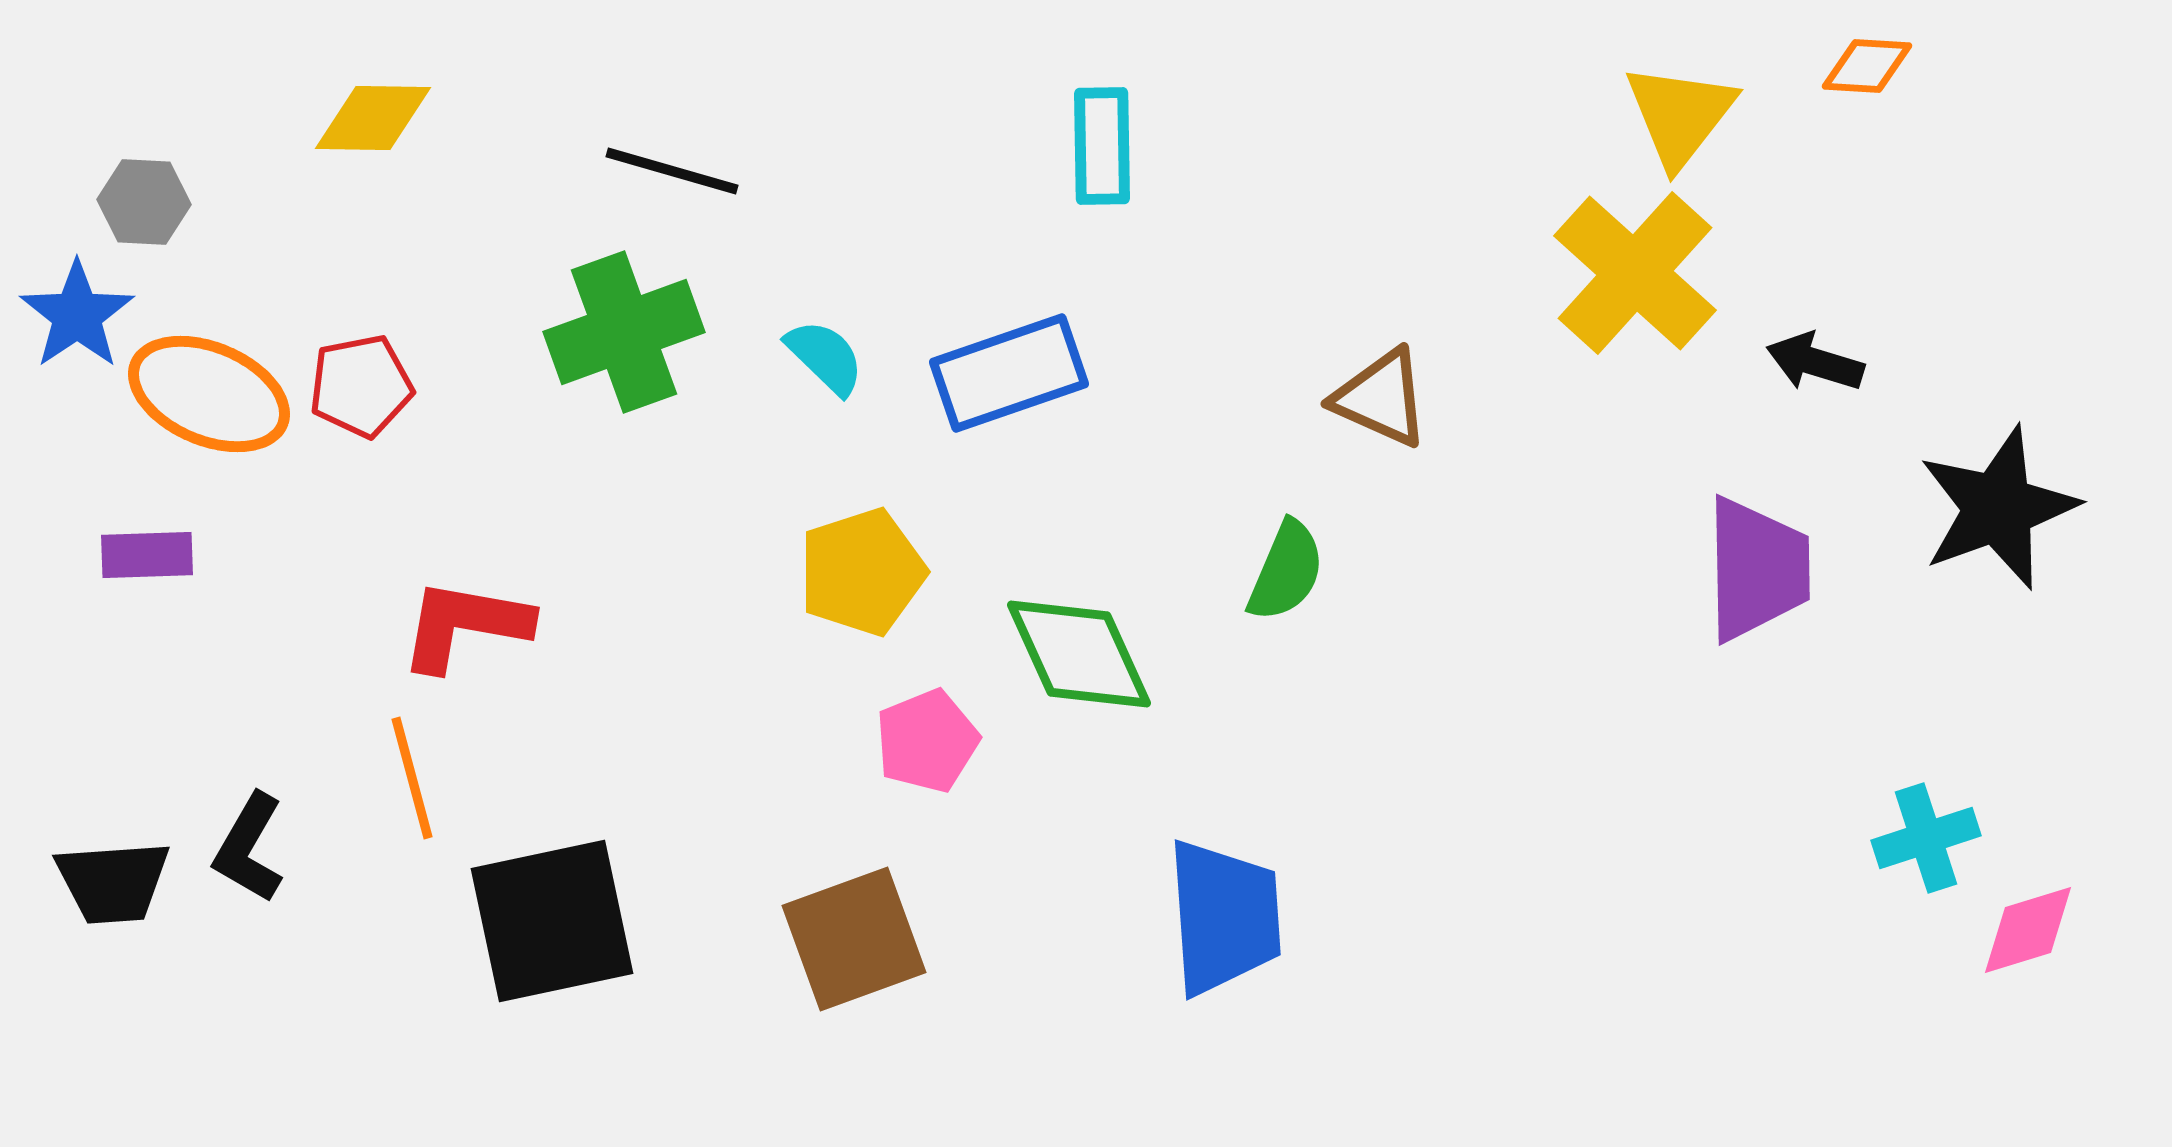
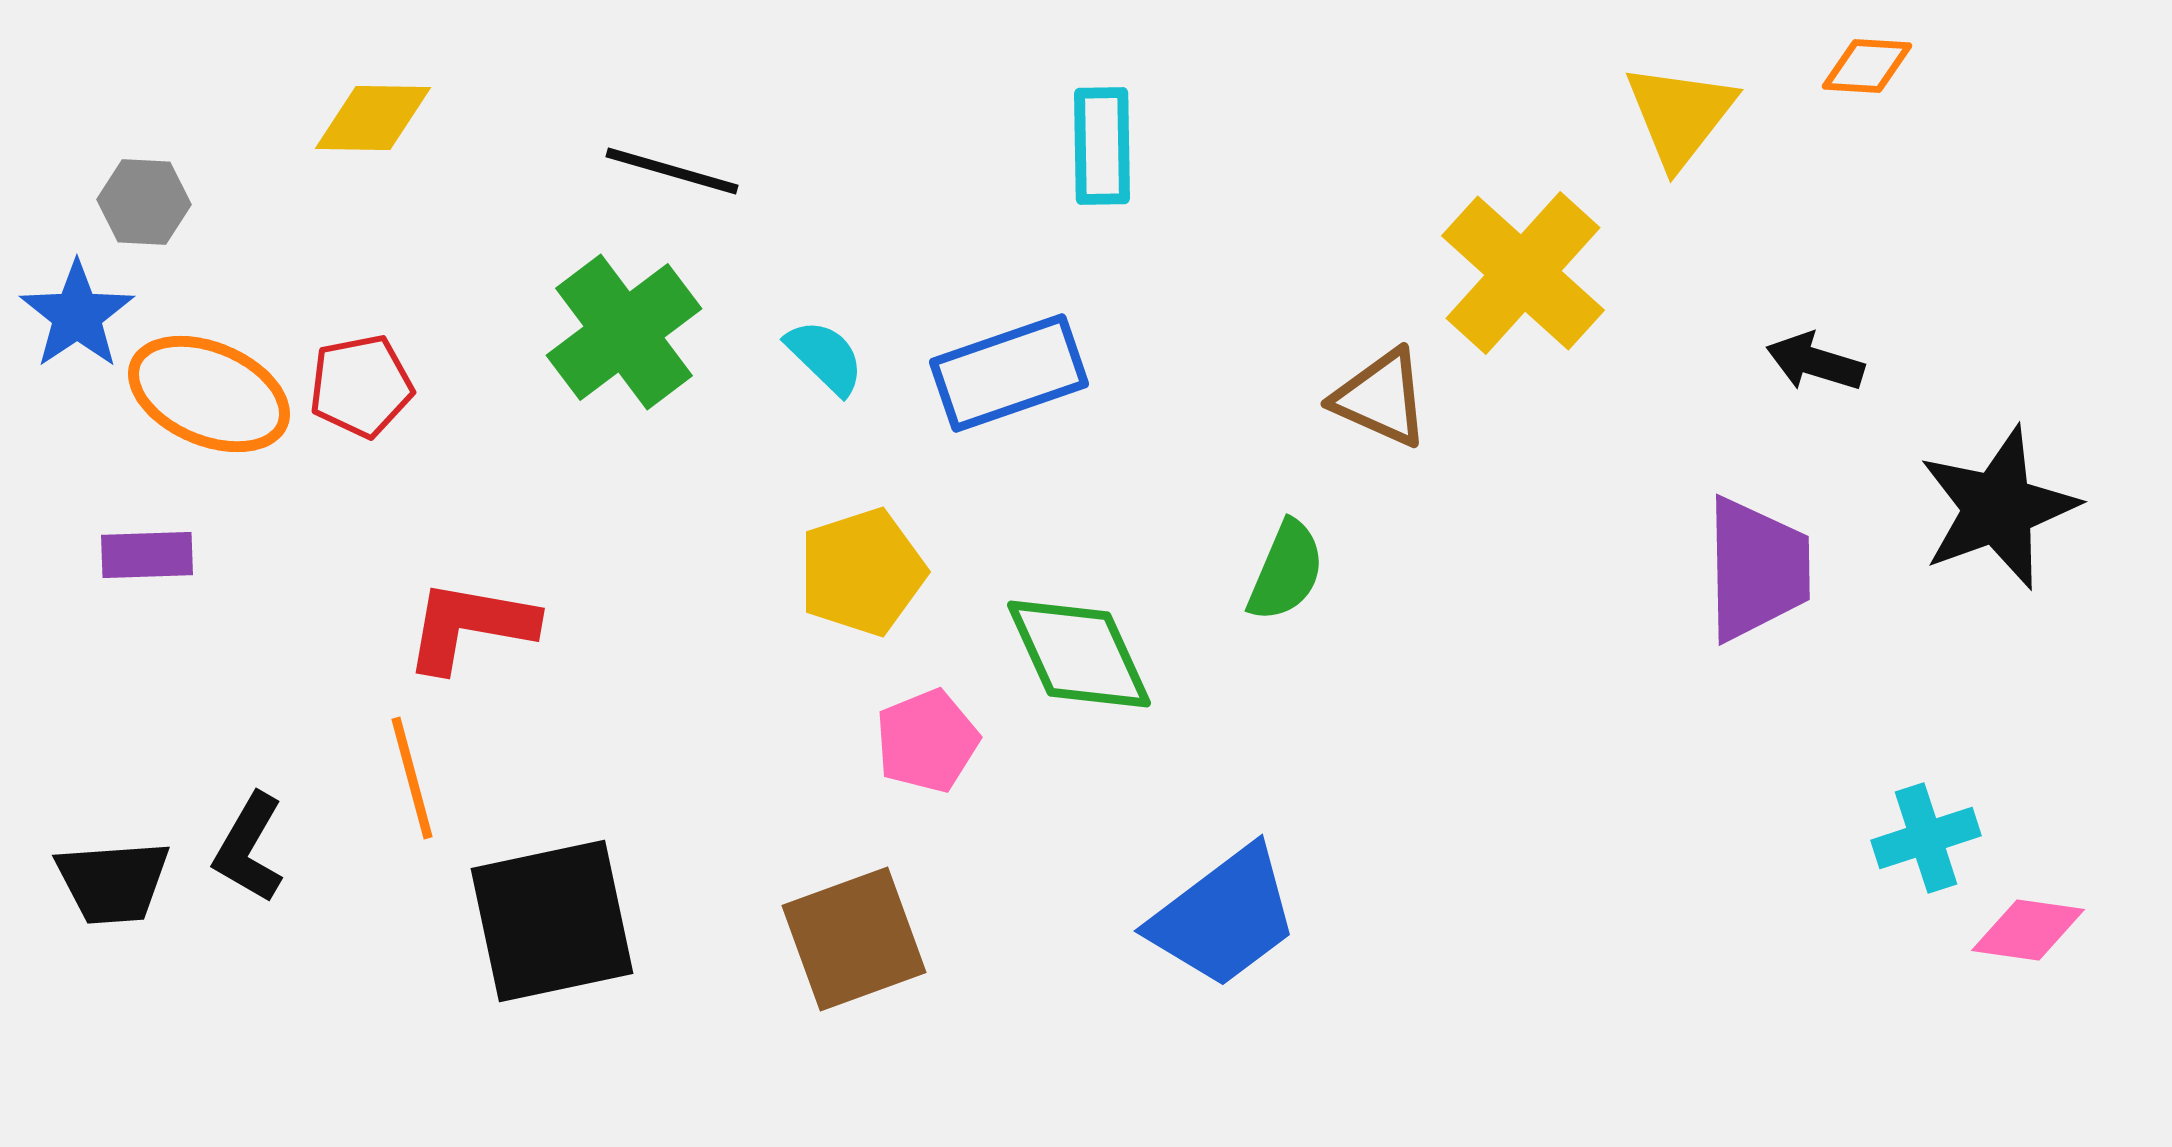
yellow cross: moved 112 px left
green cross: rotated 17 degrees counterclockwise
red L-shape: moved 5 px right, 1 px down
blue trapezoid: rotated 57 degrees clockwise
pink diamond: rotated 25 degrees clockwise
